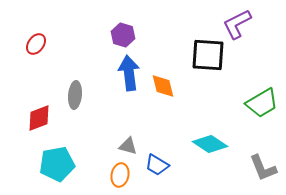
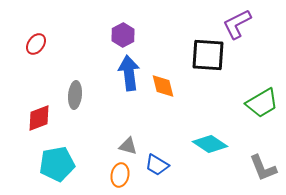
purple hexagon: rotated 15 degrees clockwise
